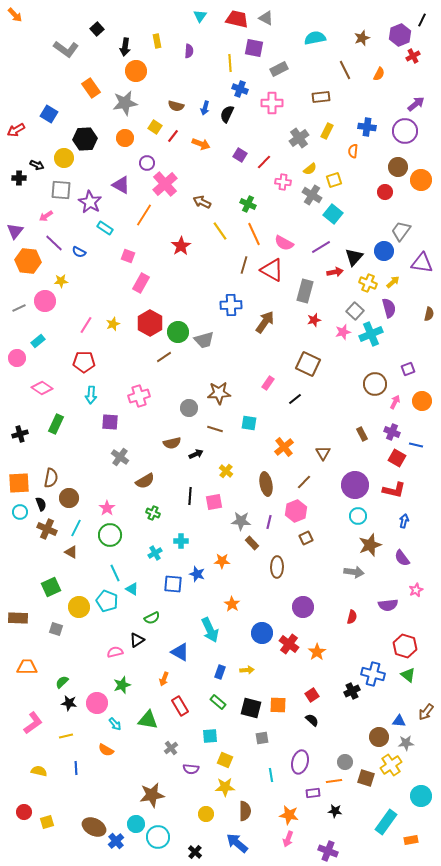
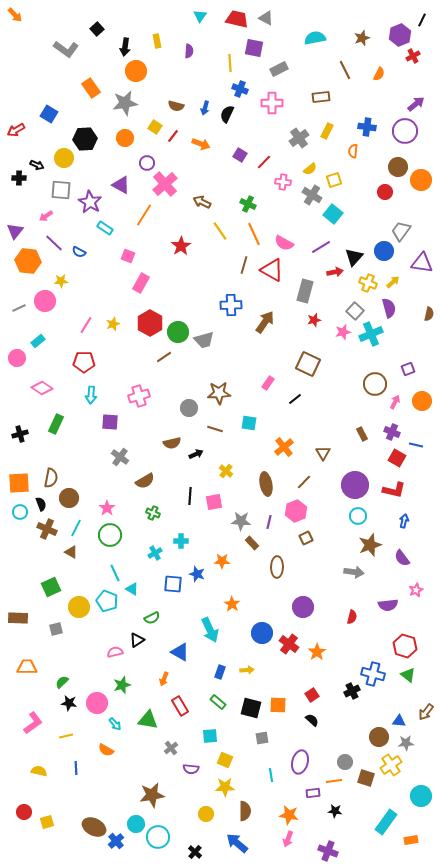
gray square at (56, 629): rotated 32 degrees counterclockwise
